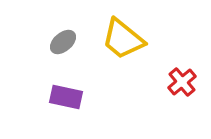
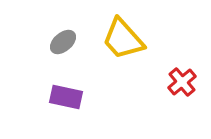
yellow trapezoid: rotated 9 degrees clockwise
